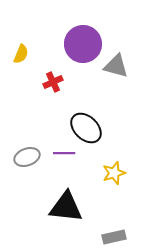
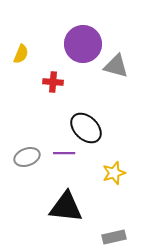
red cross: rotated 30 degrees clockwise
